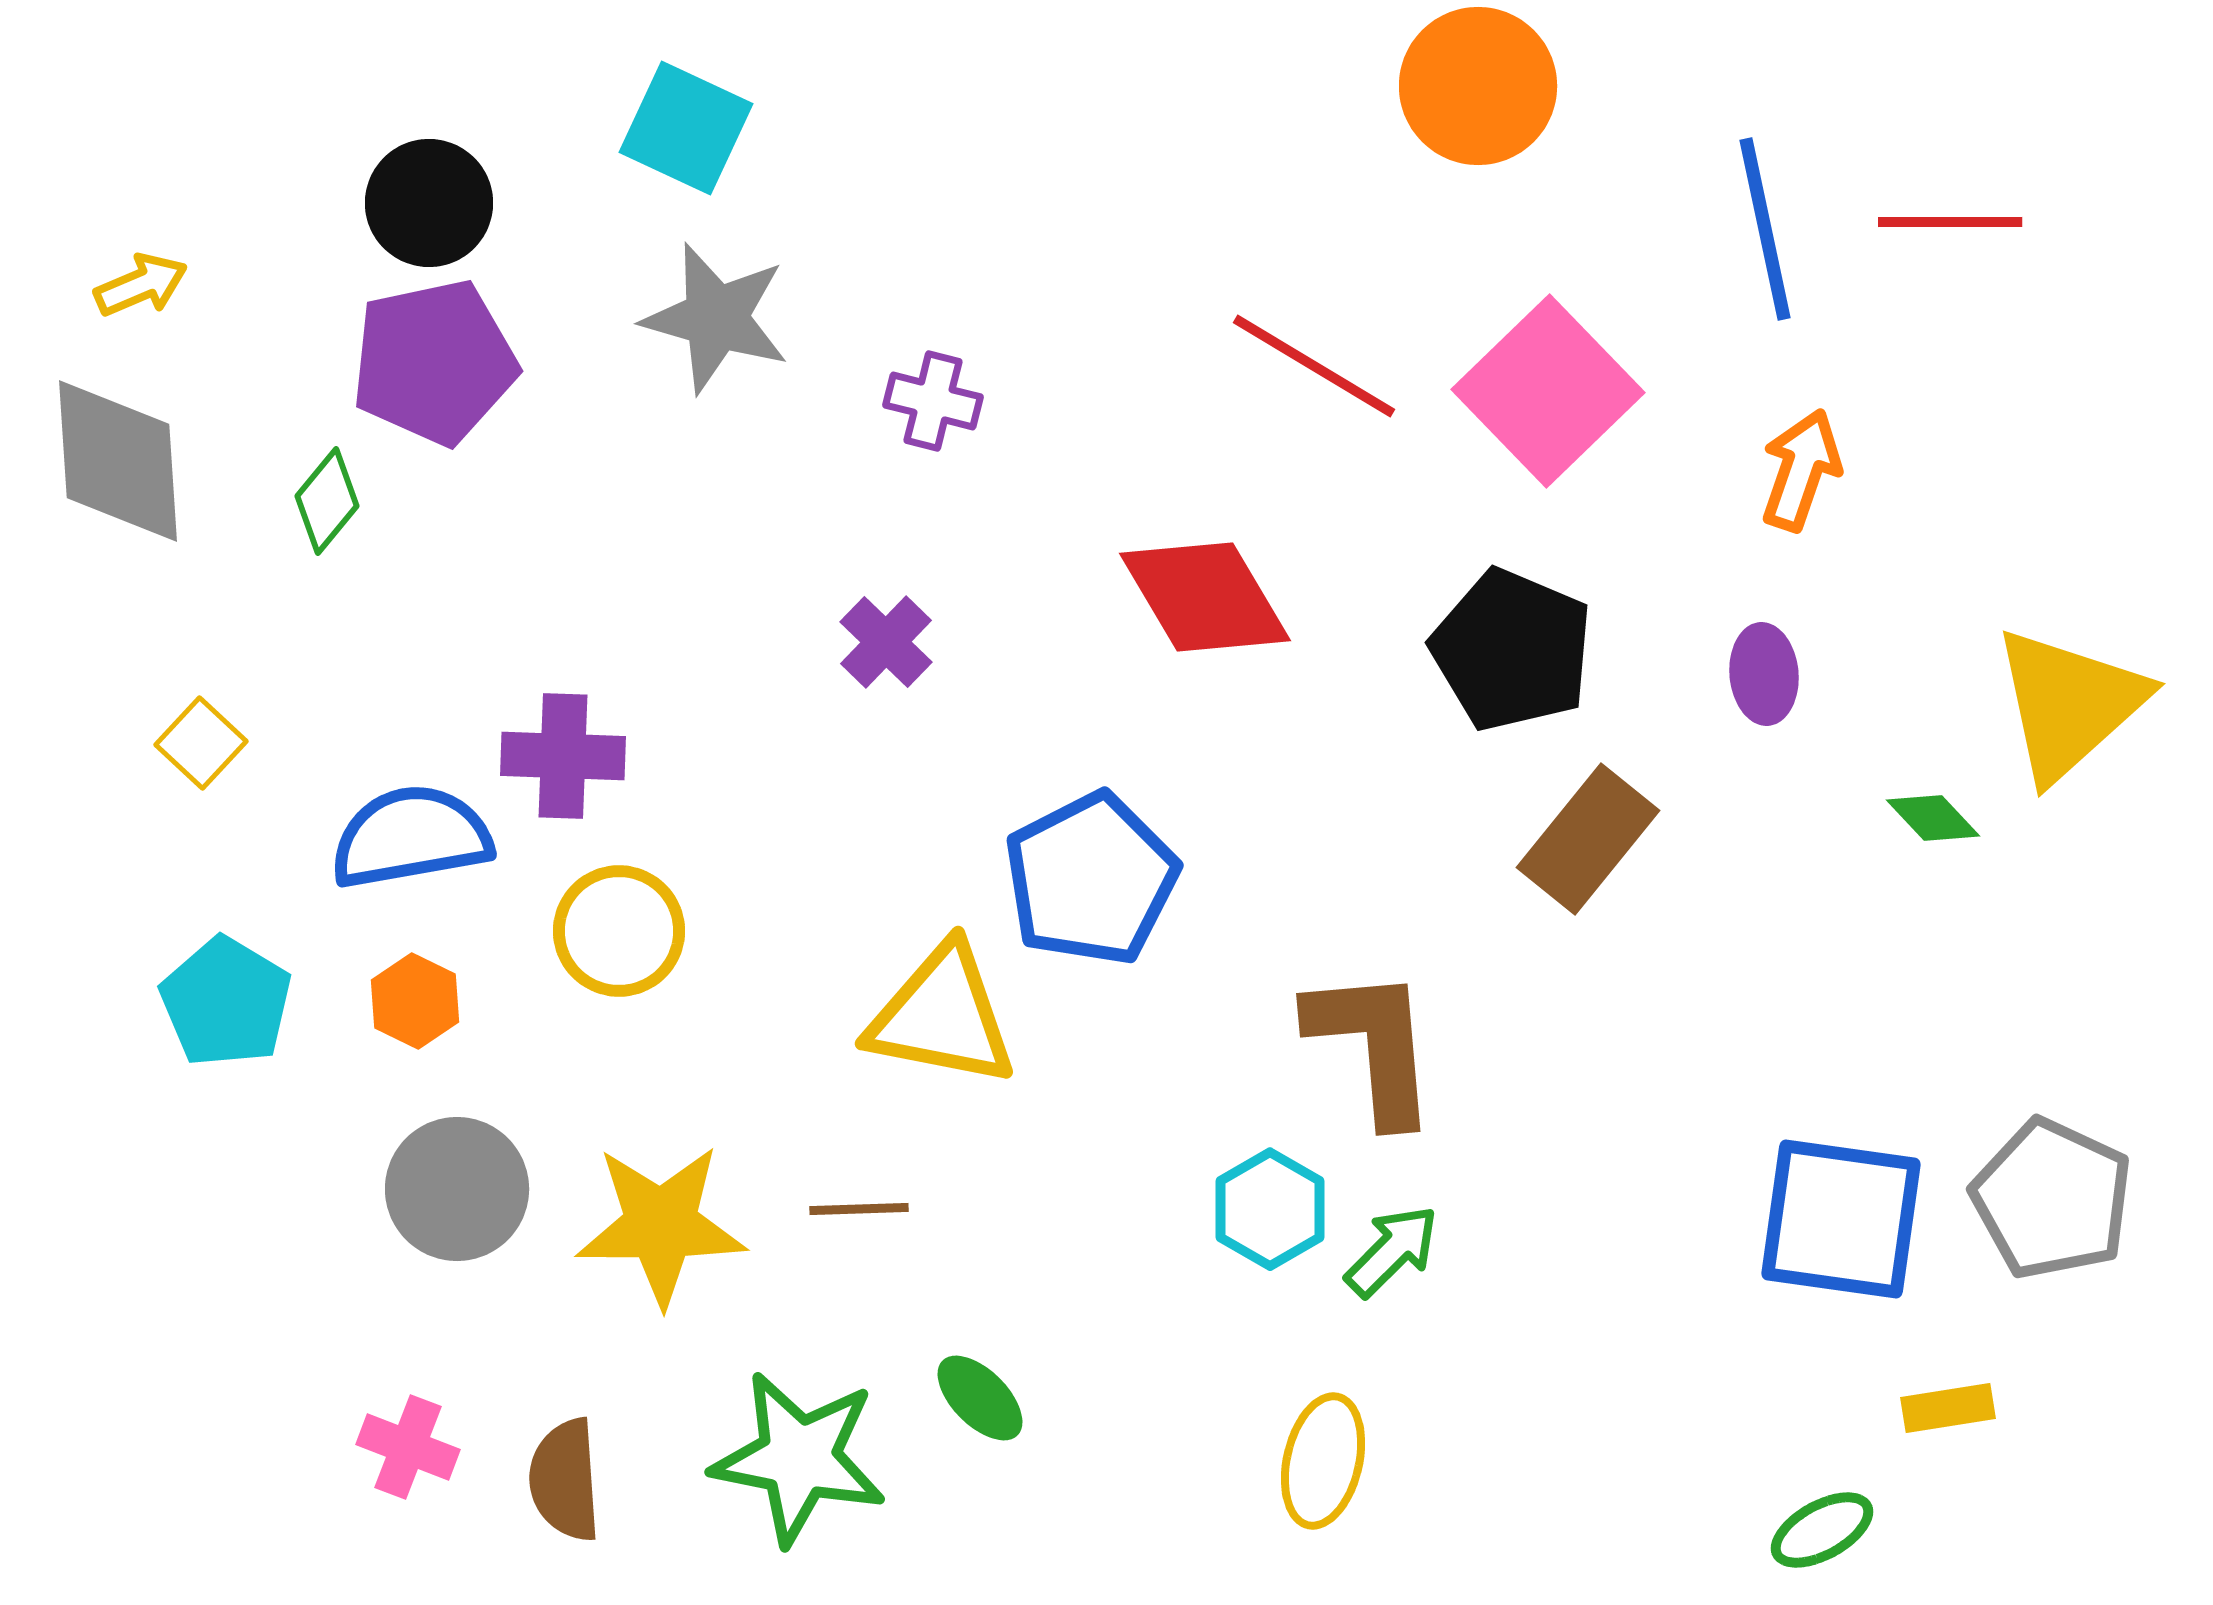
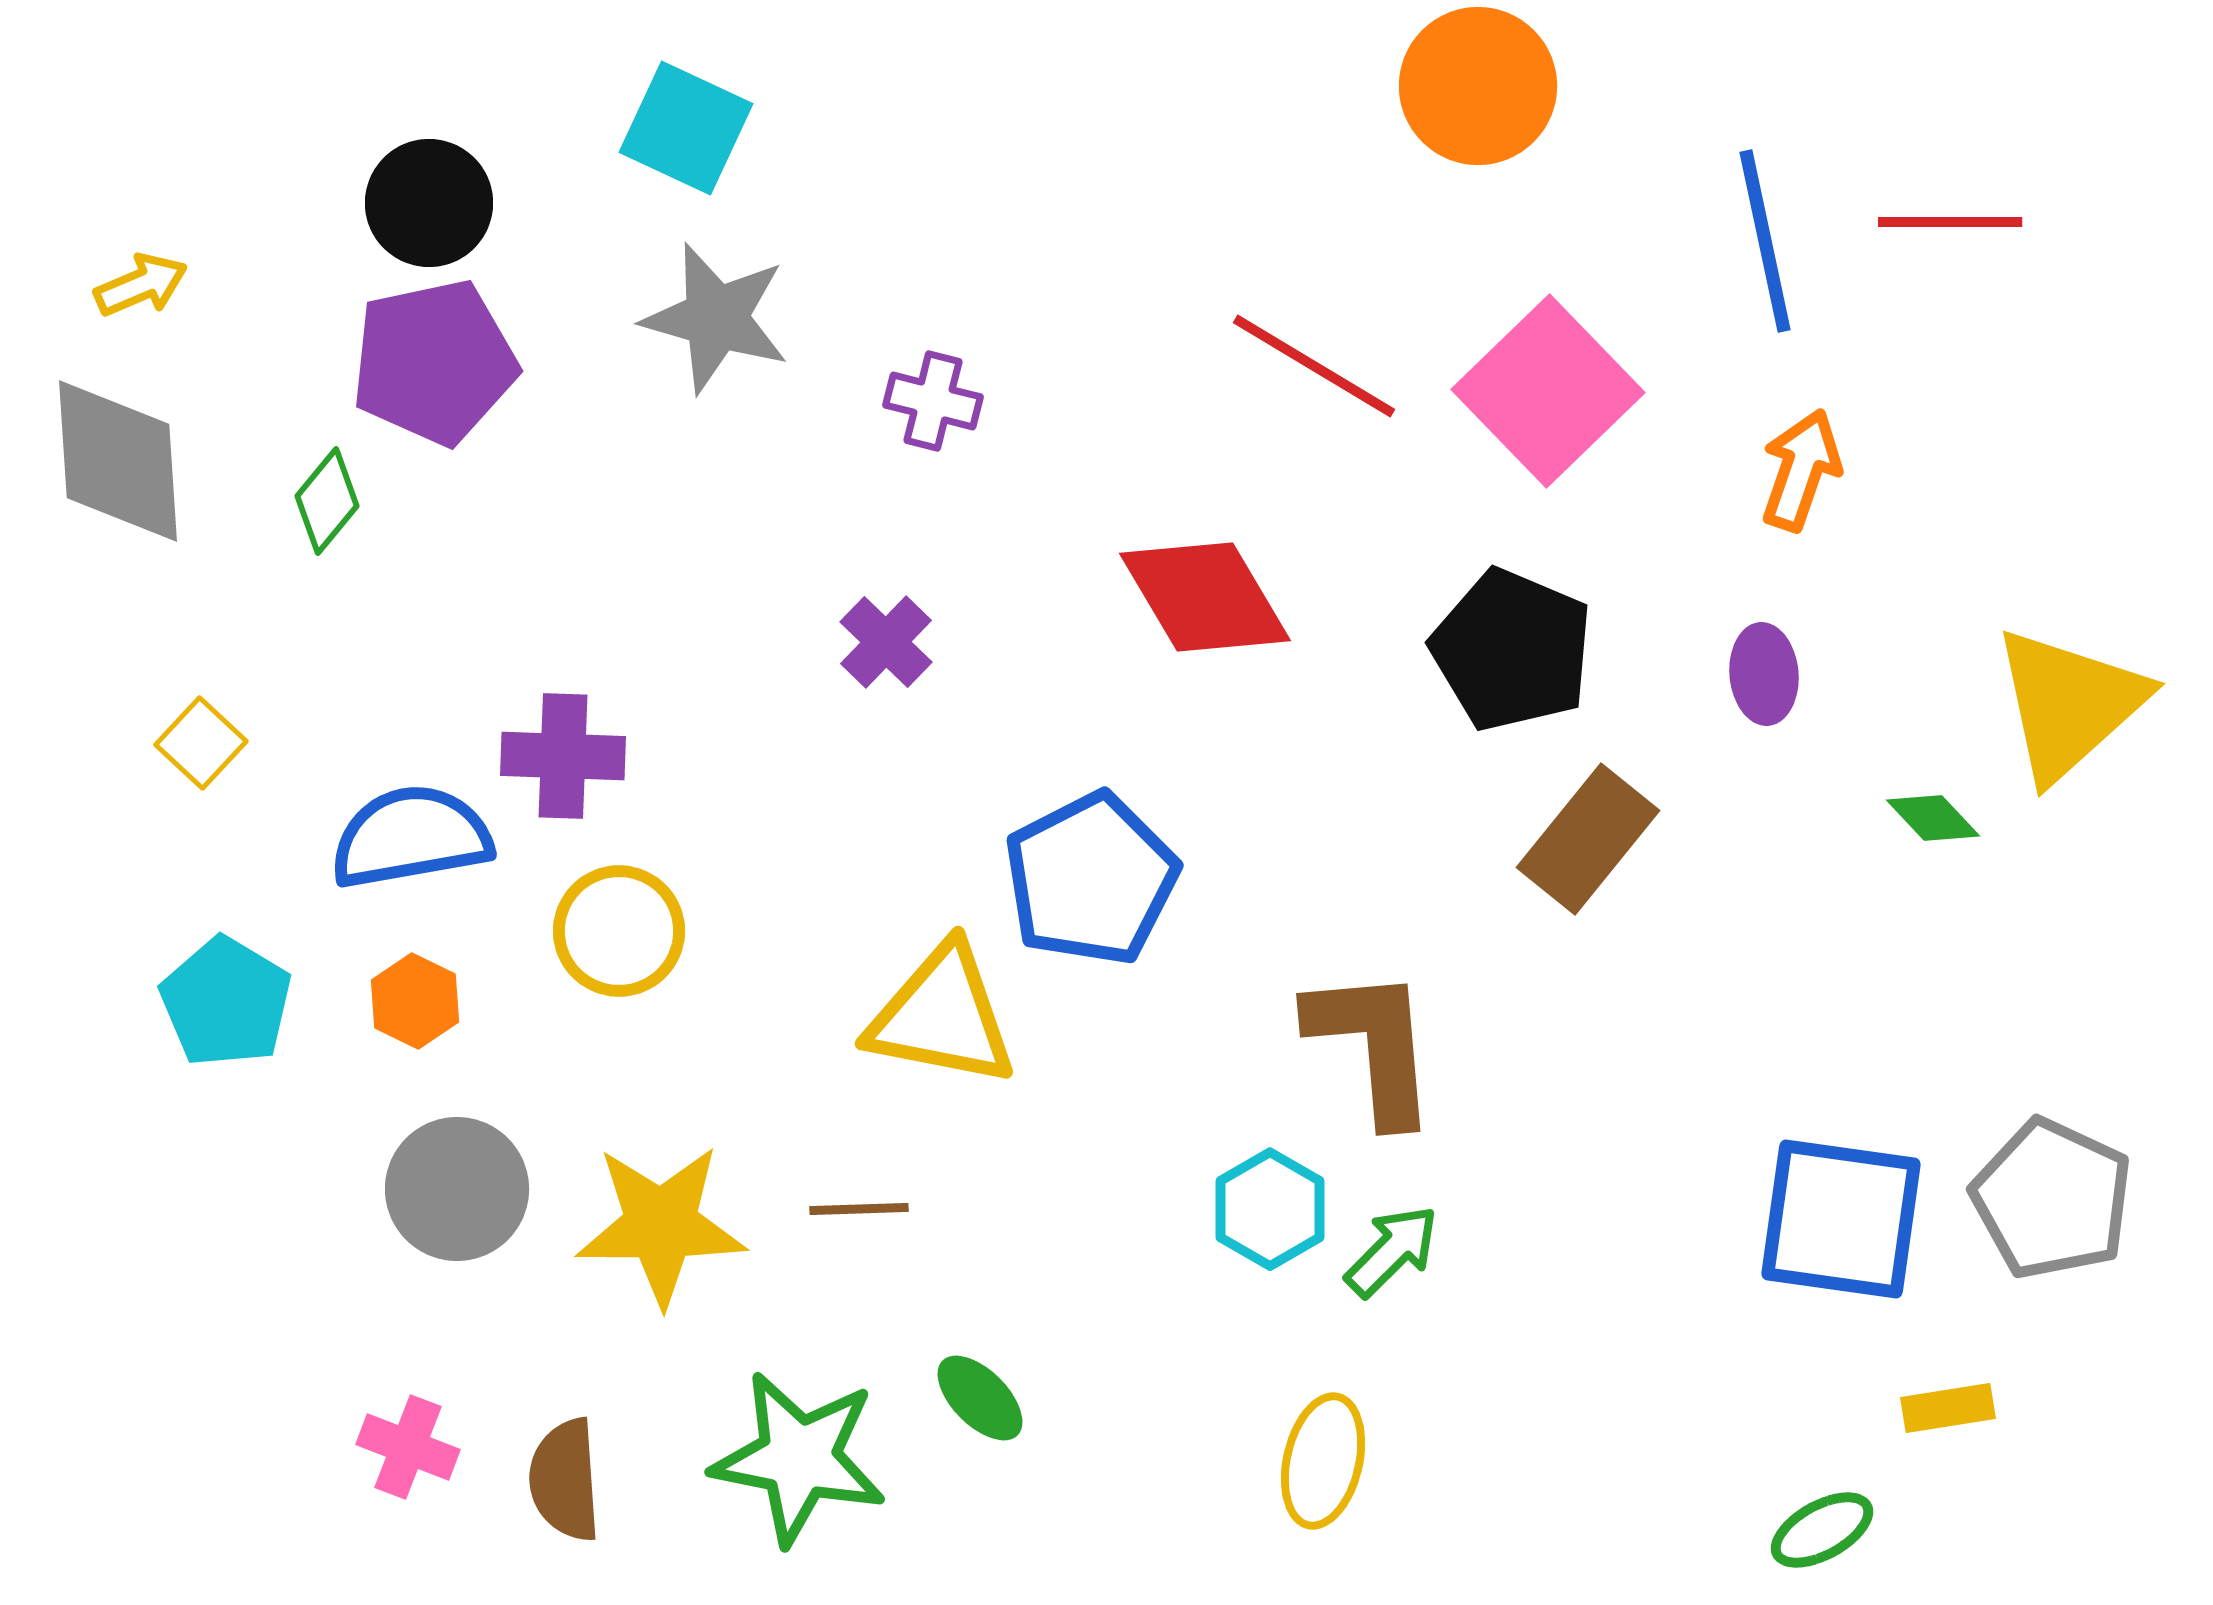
blue line at (1765, 229): moved 12 px down
